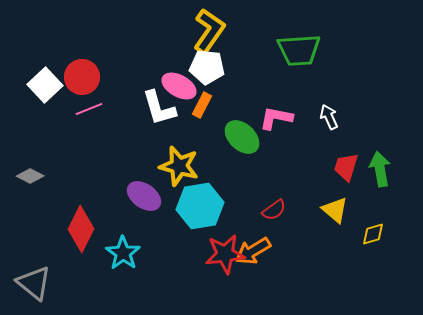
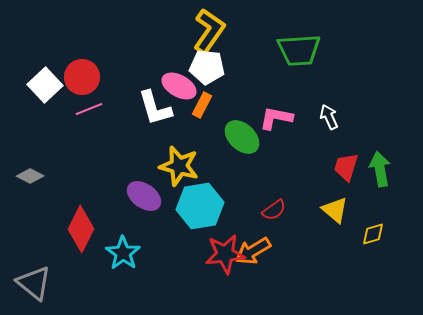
white L-shape: moved 4 px left
